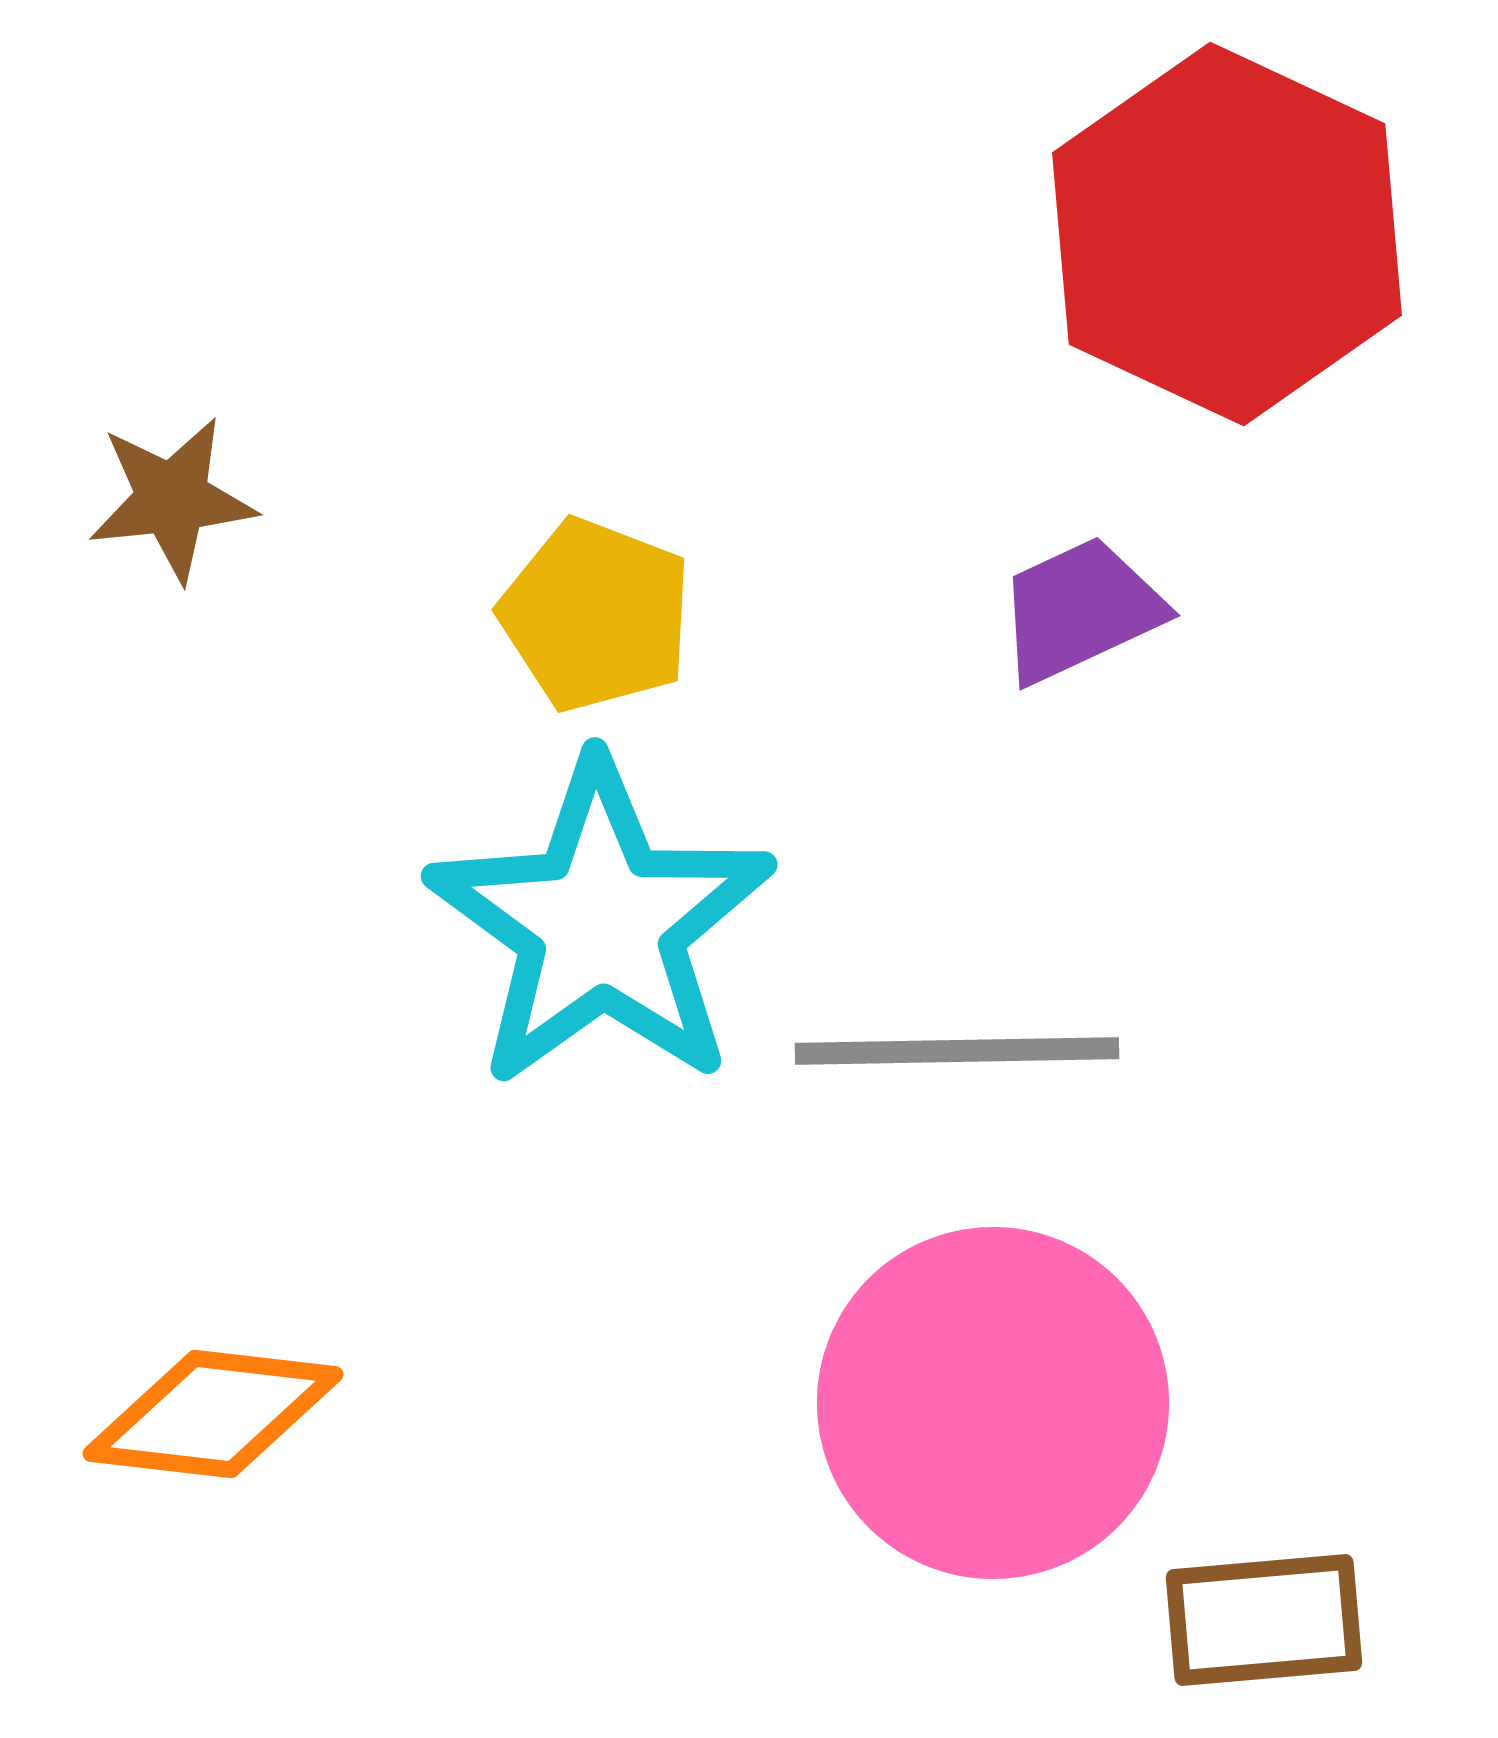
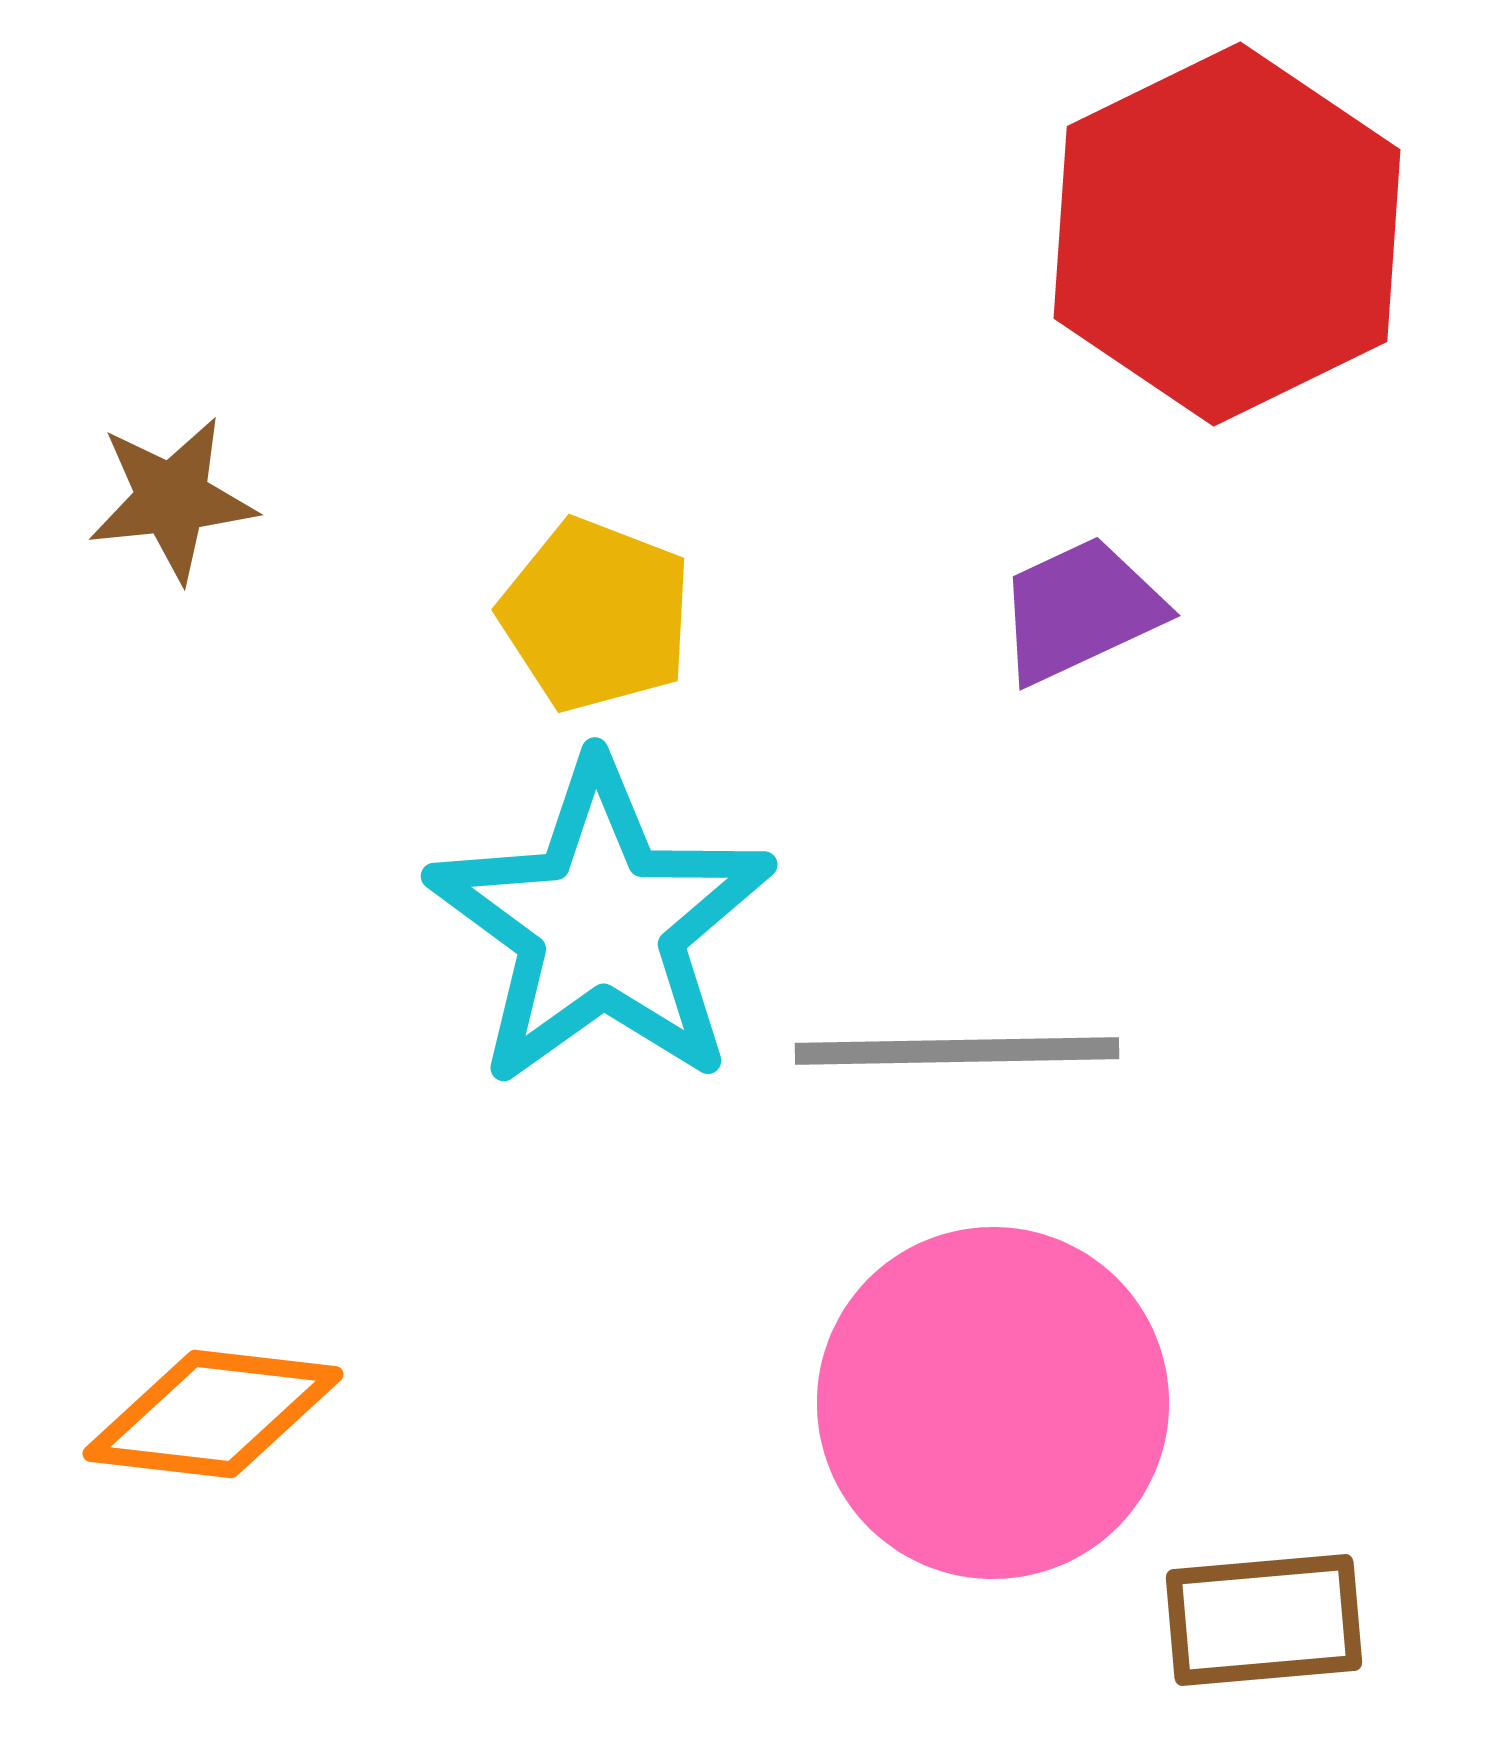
red hexagon: rotated 9 degrees clockwise
